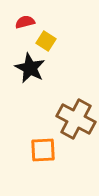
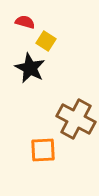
red semicircle: rotated 30 degrees clockwise
